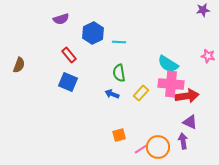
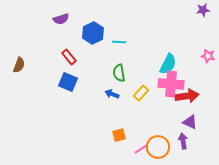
red rectangle: moved 2 px down
cyan semicircle: rotated 95 degrees counterclockwise
